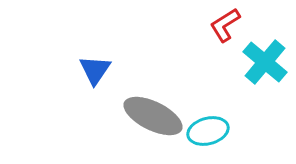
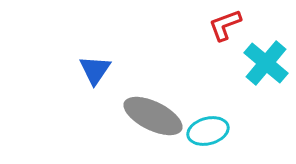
red L-shape: rotated 12 degrees clockwise
cyan cross: moved 1 px right, 1 px down
